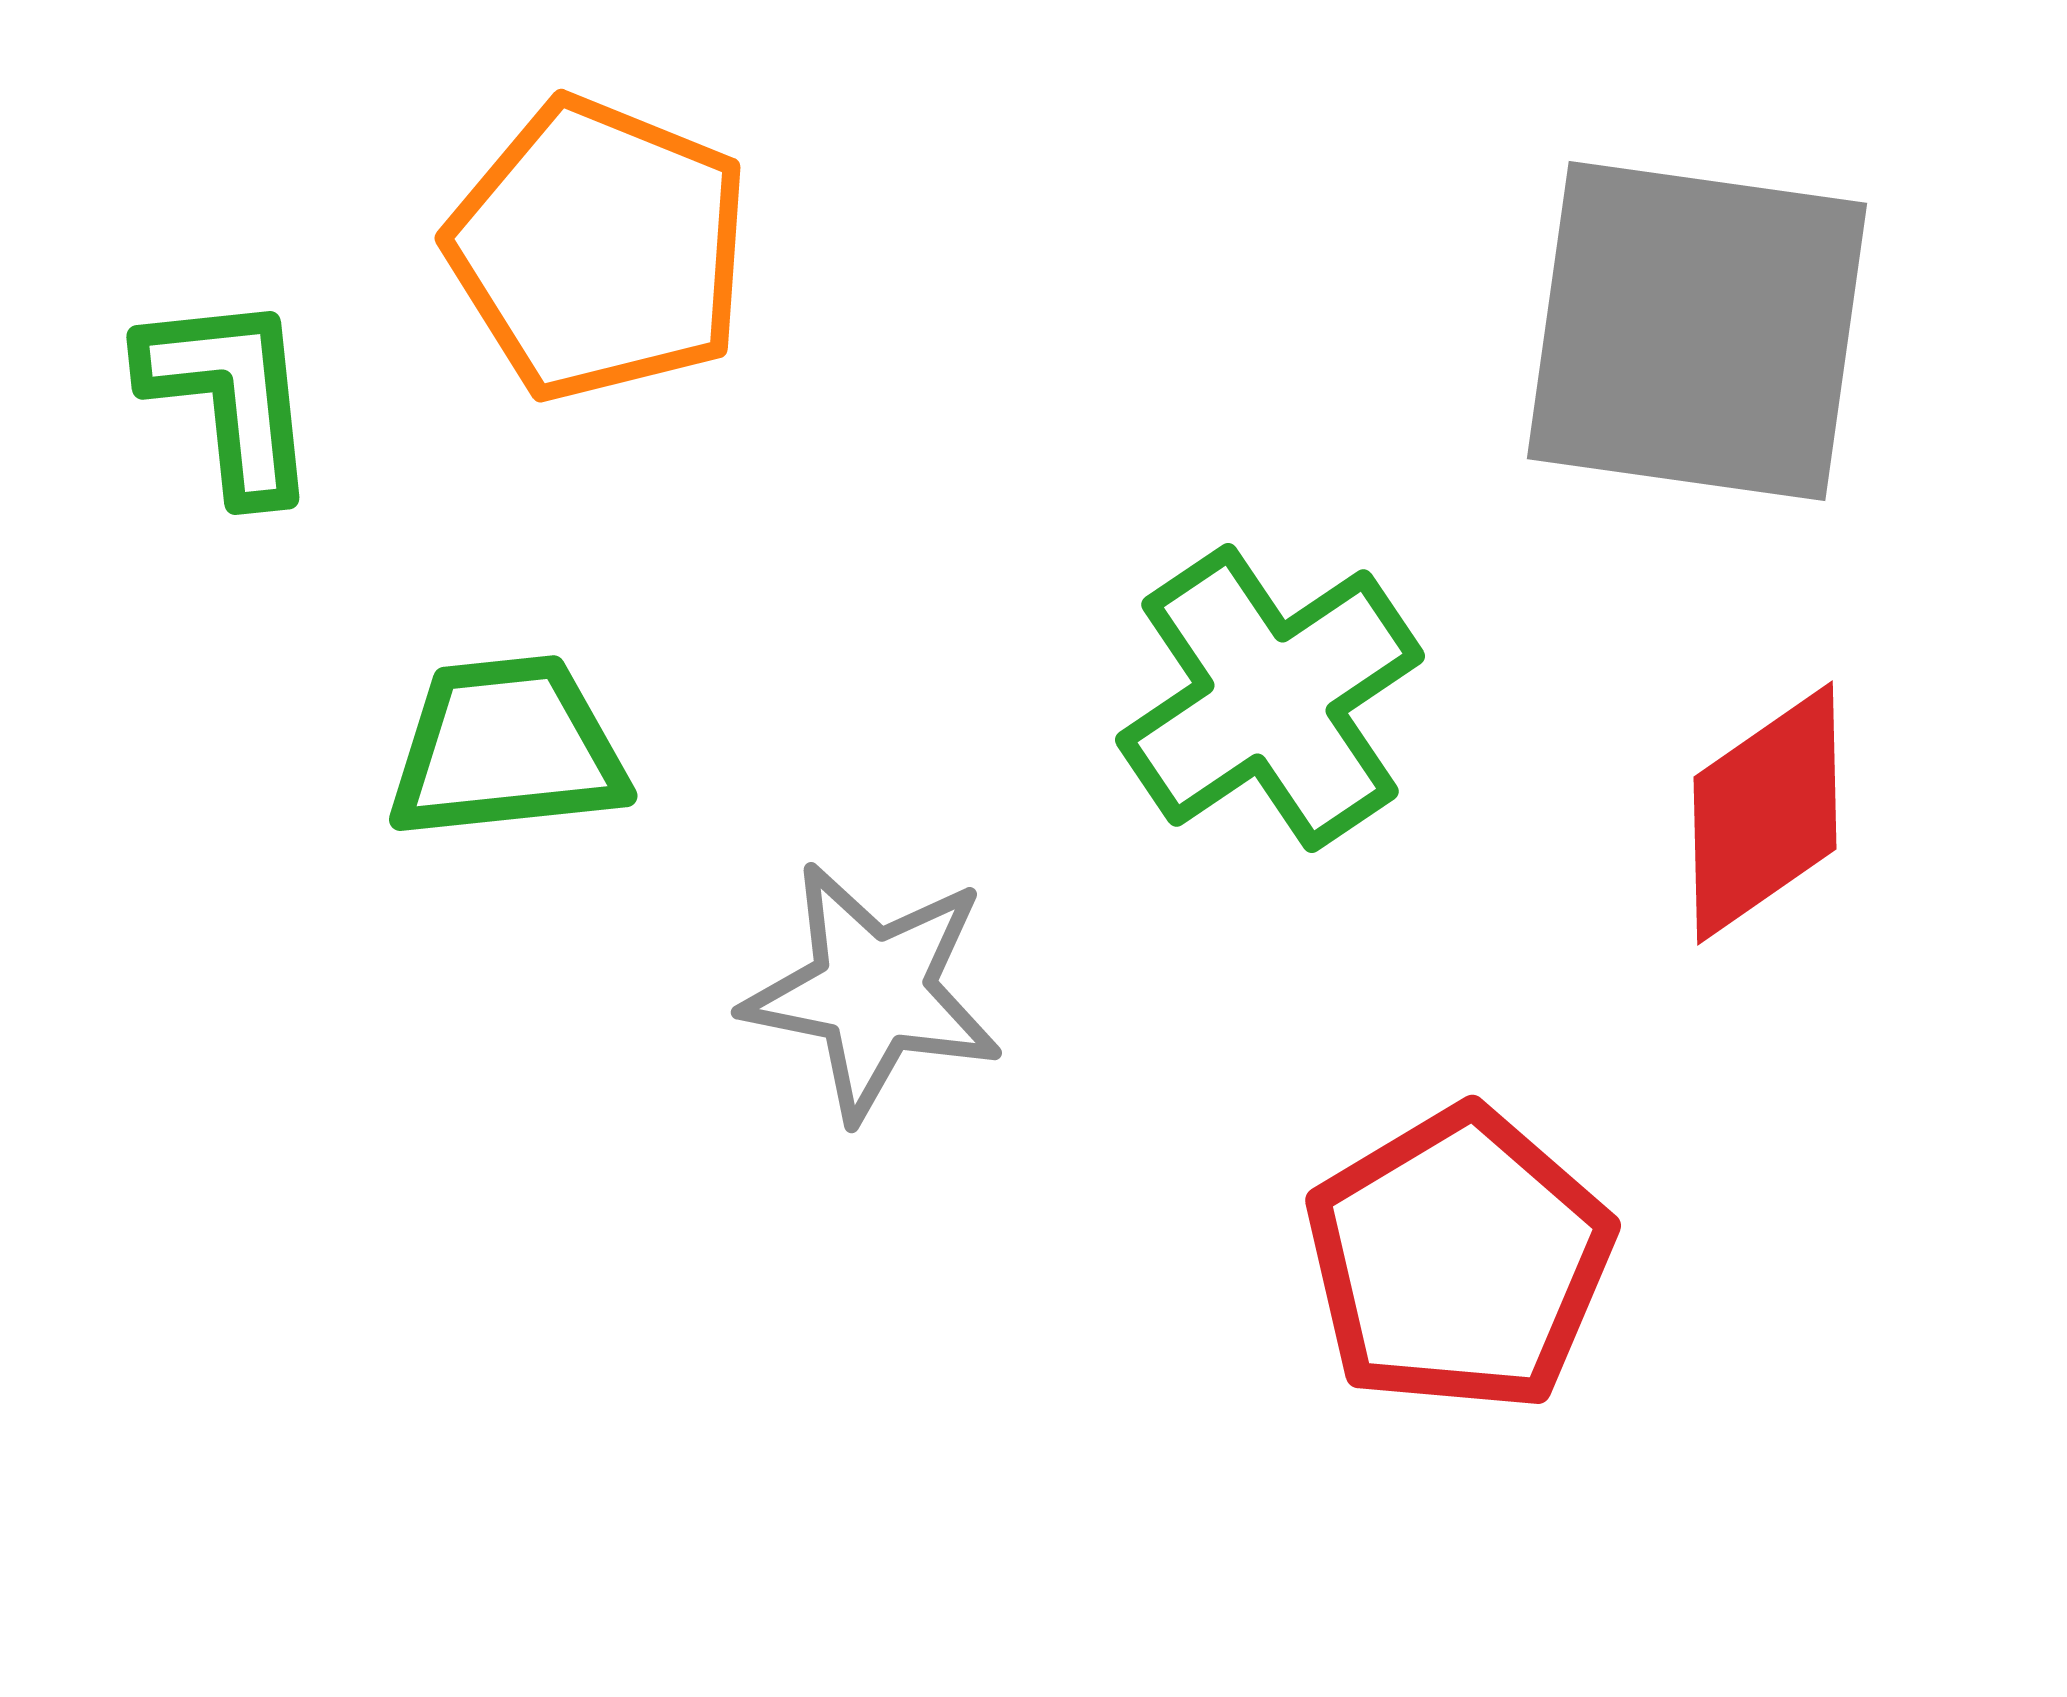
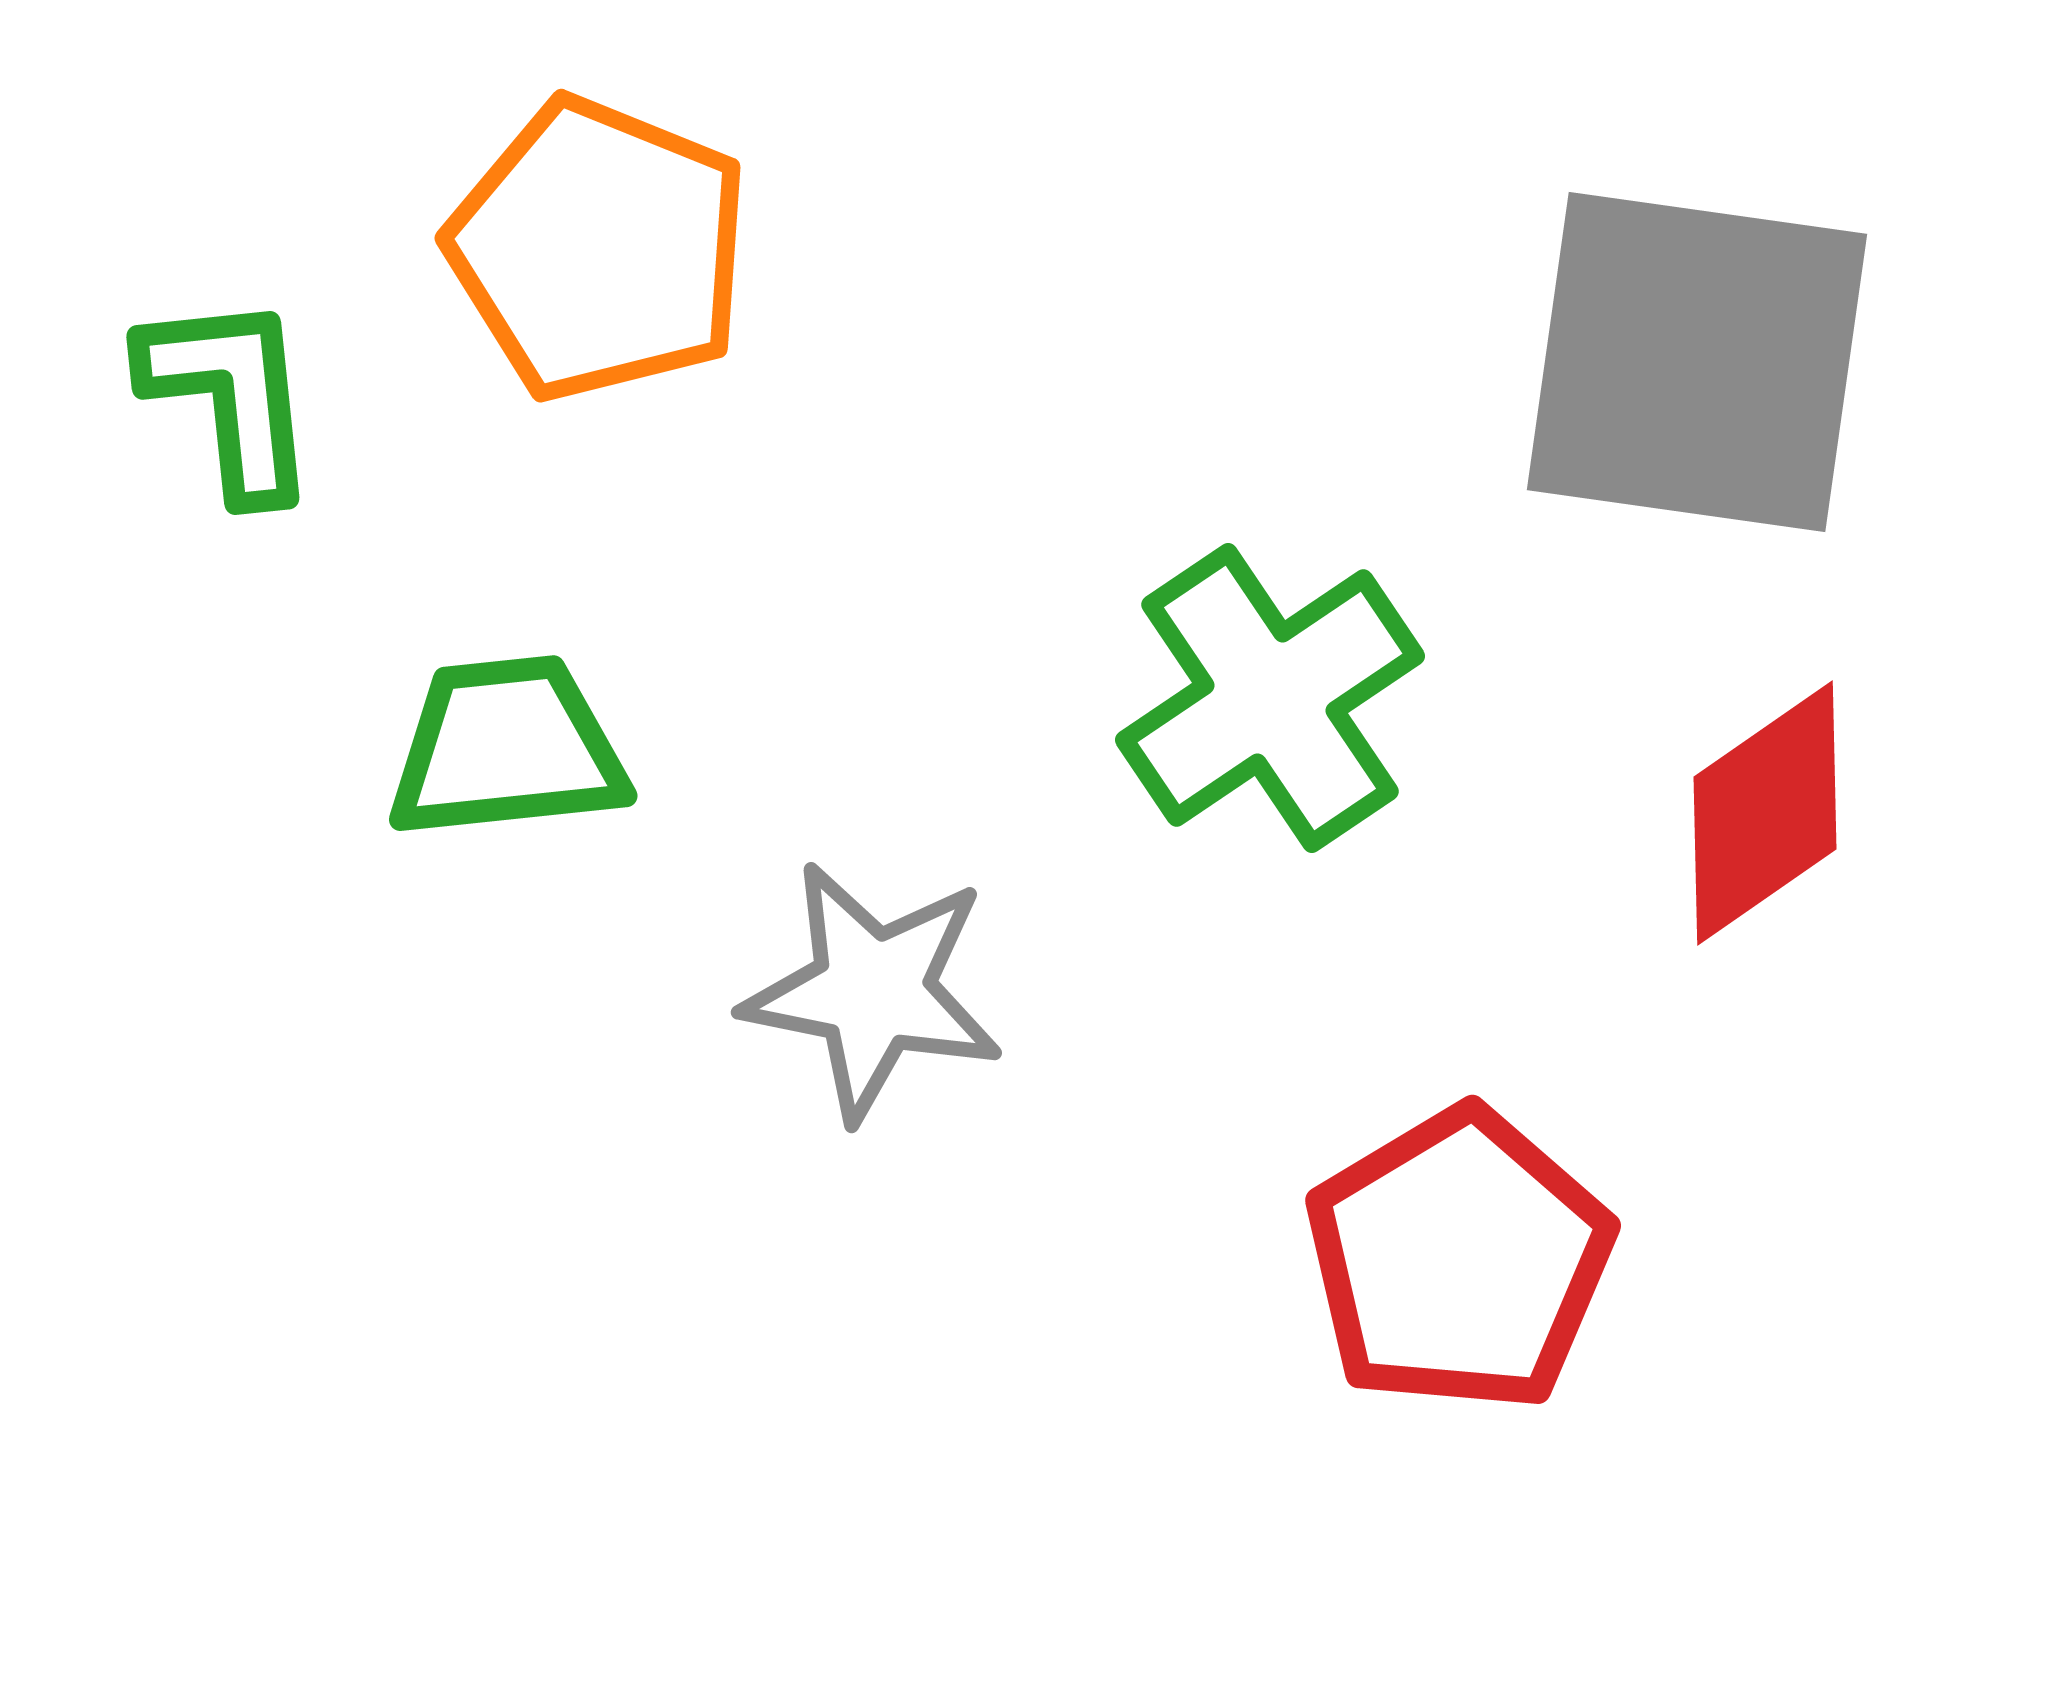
gray square: moved 31 px down
